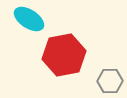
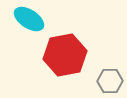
red hexagon: moved 1 px right
